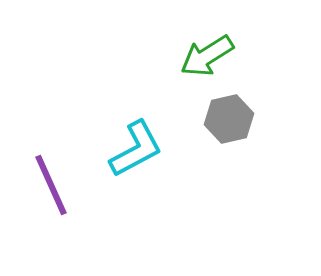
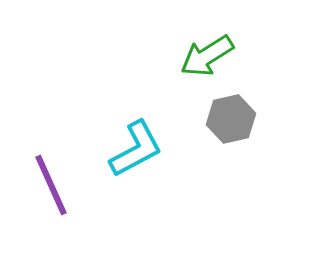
gray hexagon: moved 2 px right
